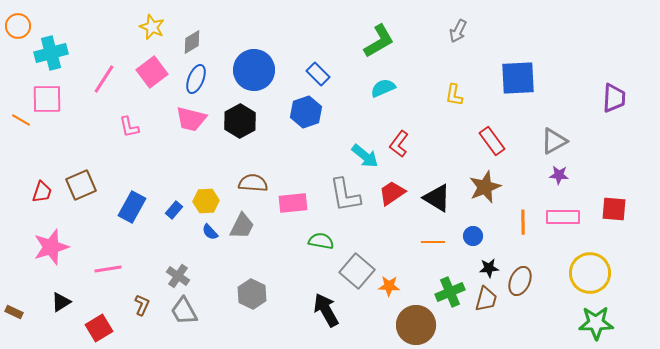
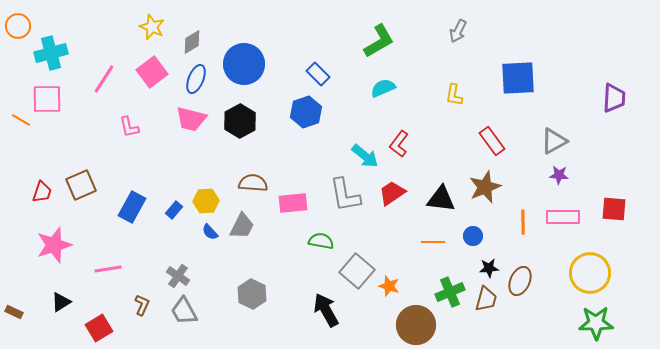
blue circle at (254, 70): moved 10 px left, 6 px up
black triangle at (437, 198): moved 4 px right, 1 px down; rotated 24 degrees counterclockwise
pink star at (51, 247): moved 3 px right, 2 px up
orange star at (389, 286): rotated 15 degrees clockwise
